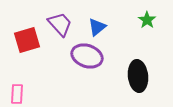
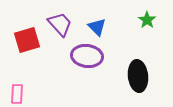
blue triangle: rotated 36 degrees counterclockwise
purple ellipse: rotated 12 degrees counterclockwise
